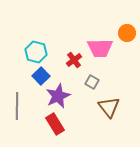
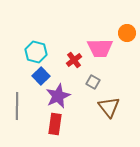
gray square: moved 1 px right
red rectangle: rotated 40 degrees clockwise
